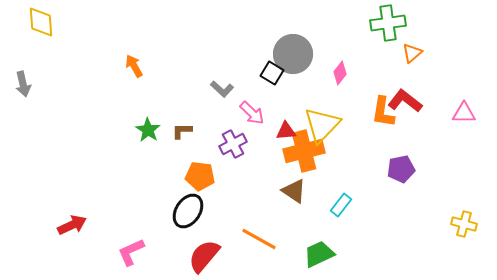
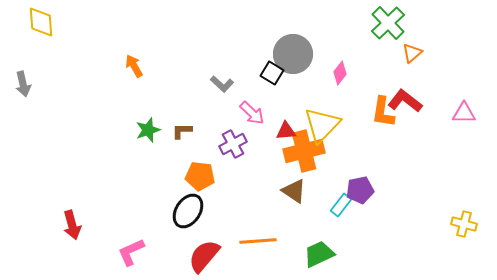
green cross: rotated 36 degrees counterclockwise
gray L-shape: moved 5 px up
green star: rotated 20 degrees clockwise
purple pentagon: moved 41 px left, 21 px down
red arrow: rotated 100 degrees clockwise
orange line: moved 1 px left, 2 px down; rotated 33 degrees counterclockwise
